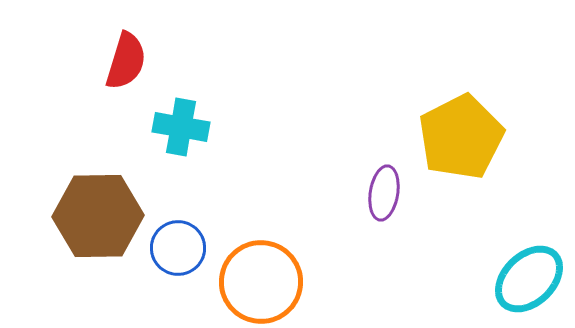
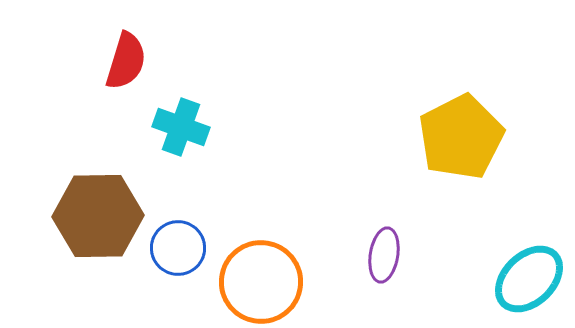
cyan cross: rotated 10 degrees clockwise
purple ellipse: moved 62 px down
